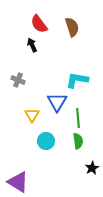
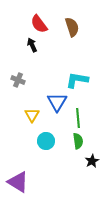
black star: moved 7 px up
